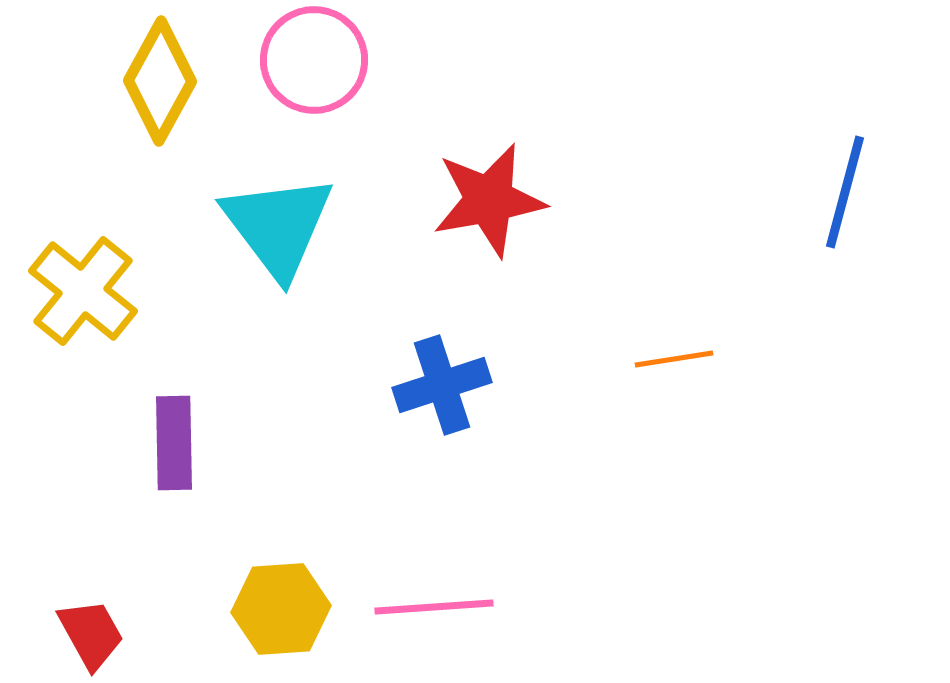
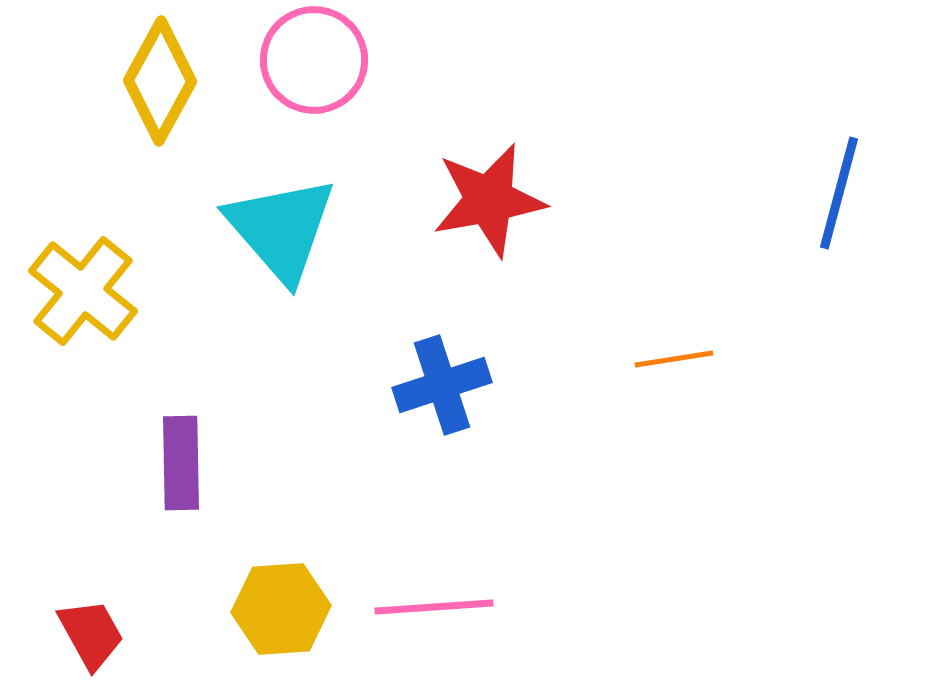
blue line: moved 6 px left, 1 px down
cyan triangle: moved 3 px right, 3 px down; rotated 4 degrees counterclockwise
purple rectangle: moved 7 px right, 20 px down
